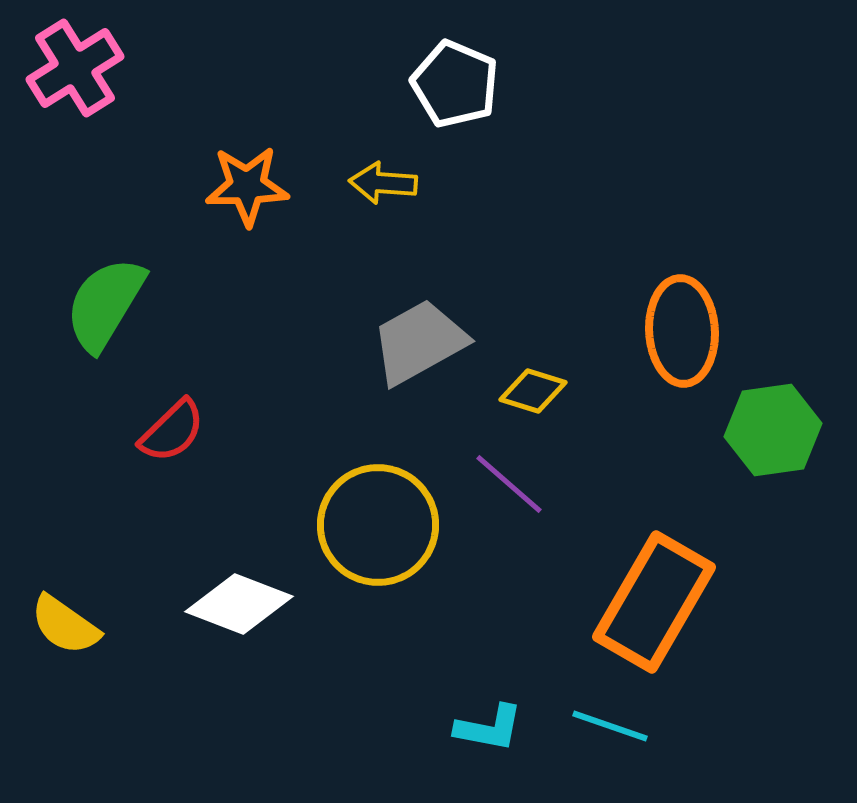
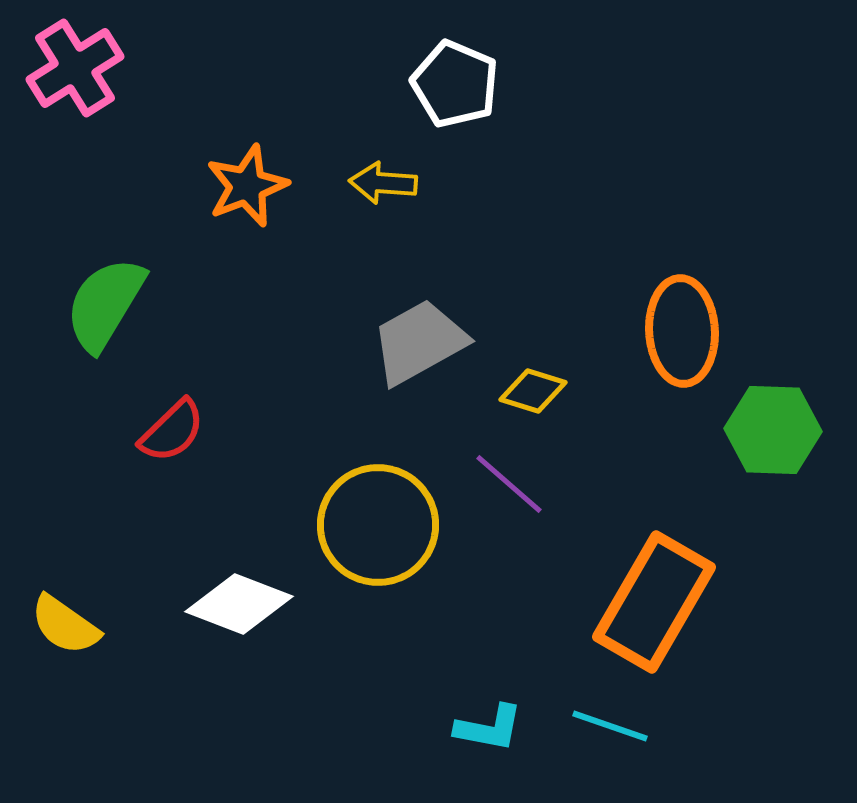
orange star: rotated 20 degrees counterclockwise
green hexagon: rotated 10 degrees clockwise
